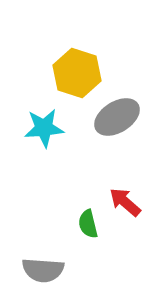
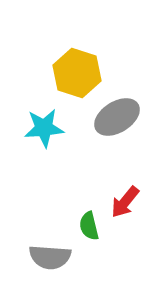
red arrow: rotated 92 degrees counterclockwise
green semicircle: moved 1 px right, 2 px down
gray semicircle: moved 7 px right, 13 px up
